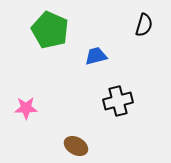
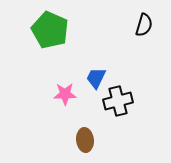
blue trapezoid: moved 22 px down; rotated 50 degrees counterclockwise
pink star: moved 39 px right, 14 px up
brown ellipse: moved 9 px right, 6 px up; rotated 55 degrees clockwise
